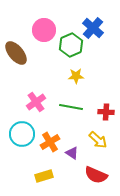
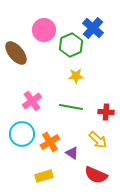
pink cross: moved 4 px left, 1 px up
